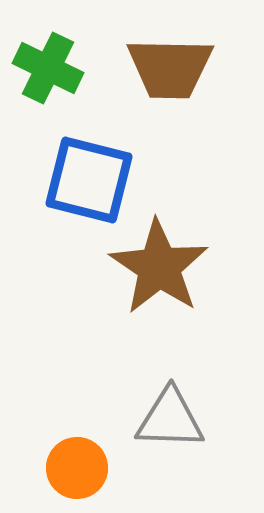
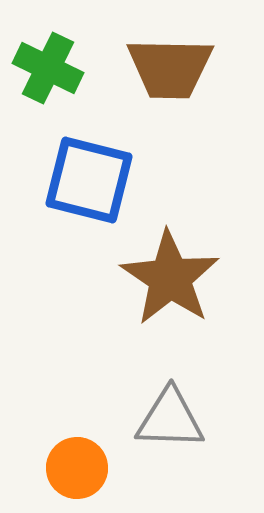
brown star: moved 11 px right, 11 px down
